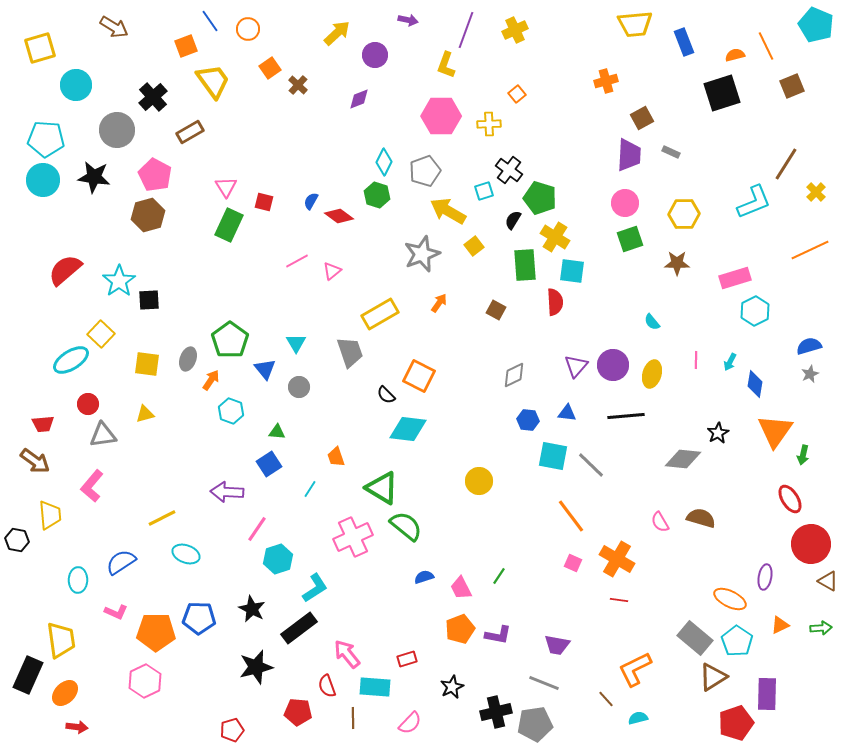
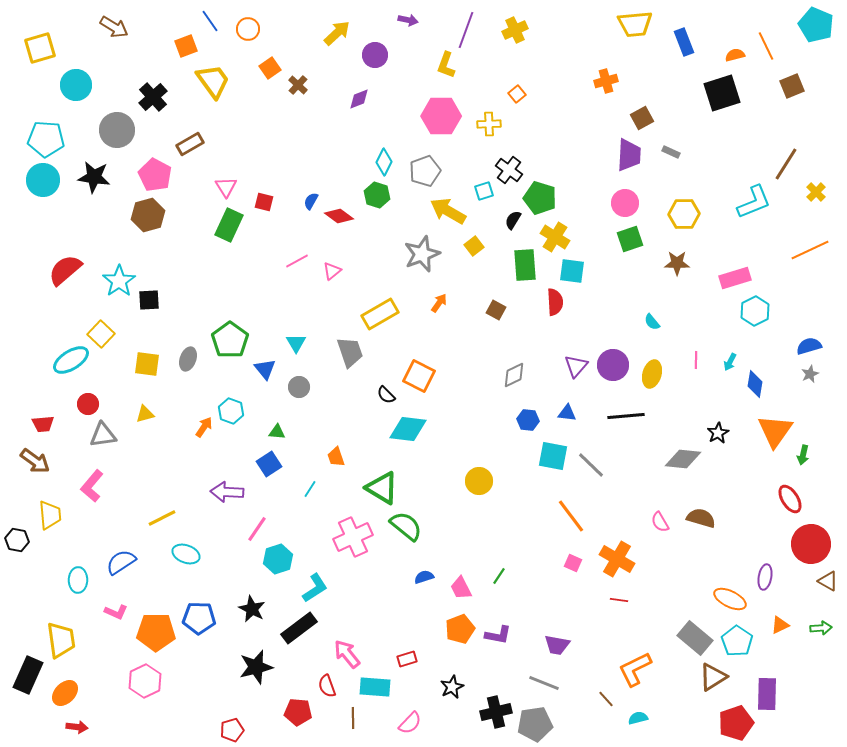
brown rectangle at (190, 132): moved 12 px down
orange arrow at (211, 380): moved 7 px left, 47 px down
